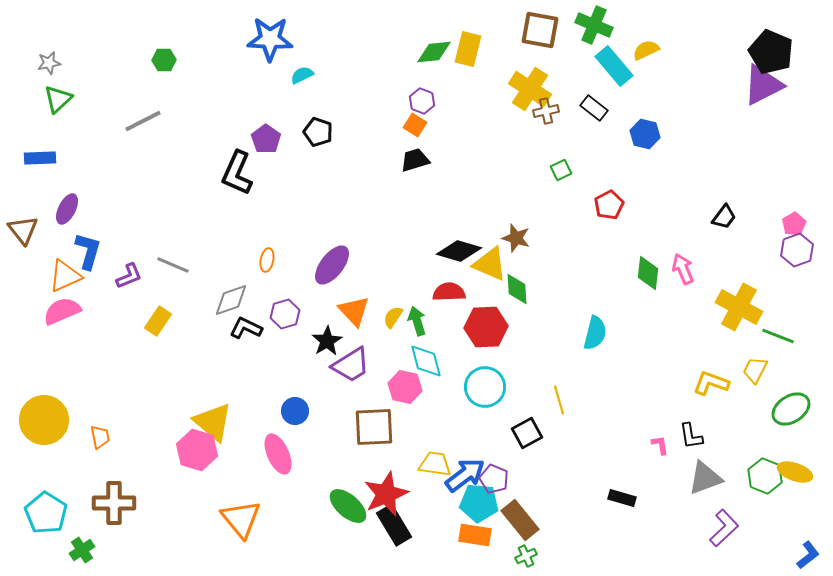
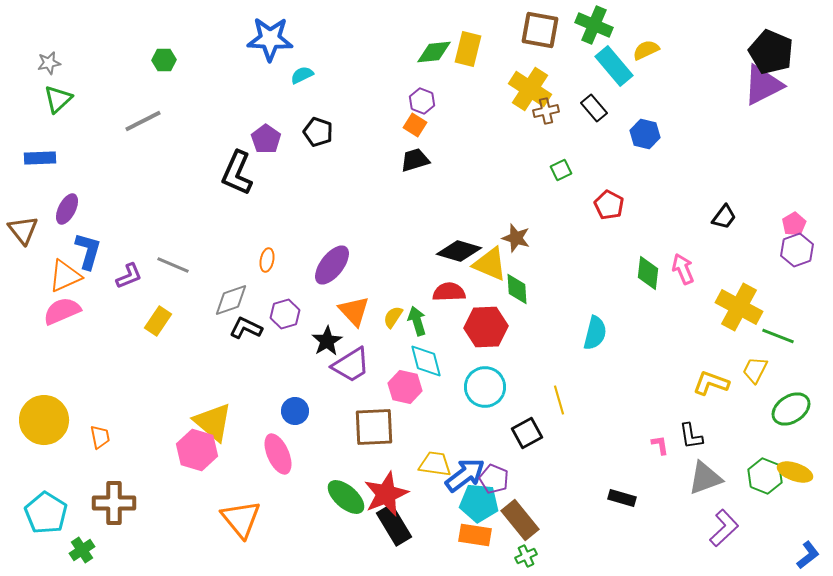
black rectangle at (594, 108): rotated 12 degrees clockwise
red pentagon at (609, 205): rotated 16 degrees counterclockwise
green ellipse at (348, 506): moved 2 px left, 9 px up
